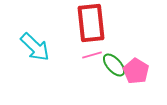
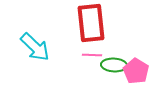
pink line: rotated 18 degrees clockwise
green ellipse: rotated 45 degrees counterclockwise
